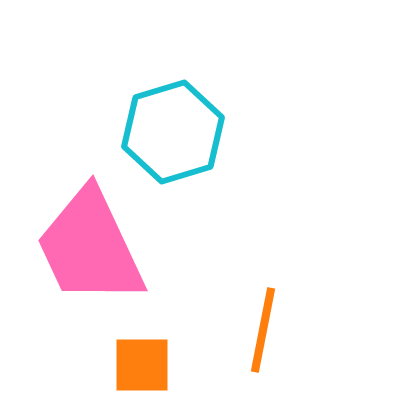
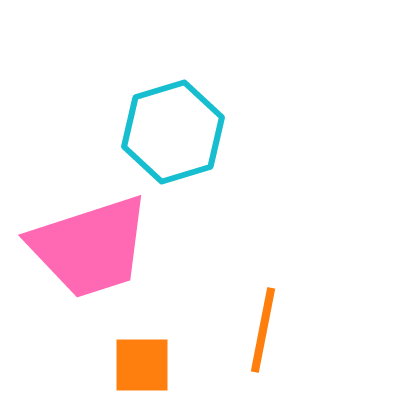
pink trapezoid: rotated 83 degrees counterclockwise
